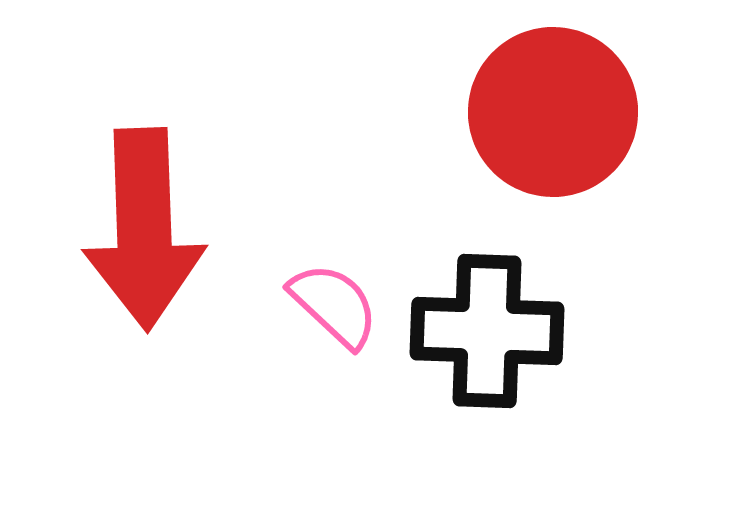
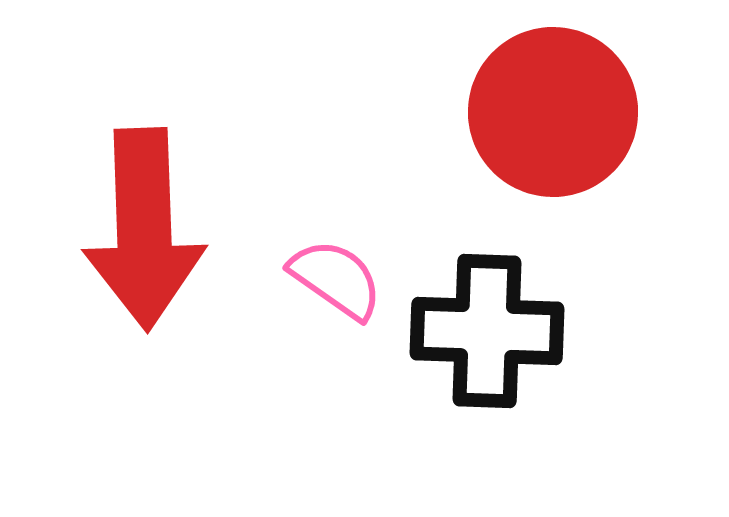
pink semicircle: moved 2 px right, 26 px up; rotated 8 degrees counterclockwise
